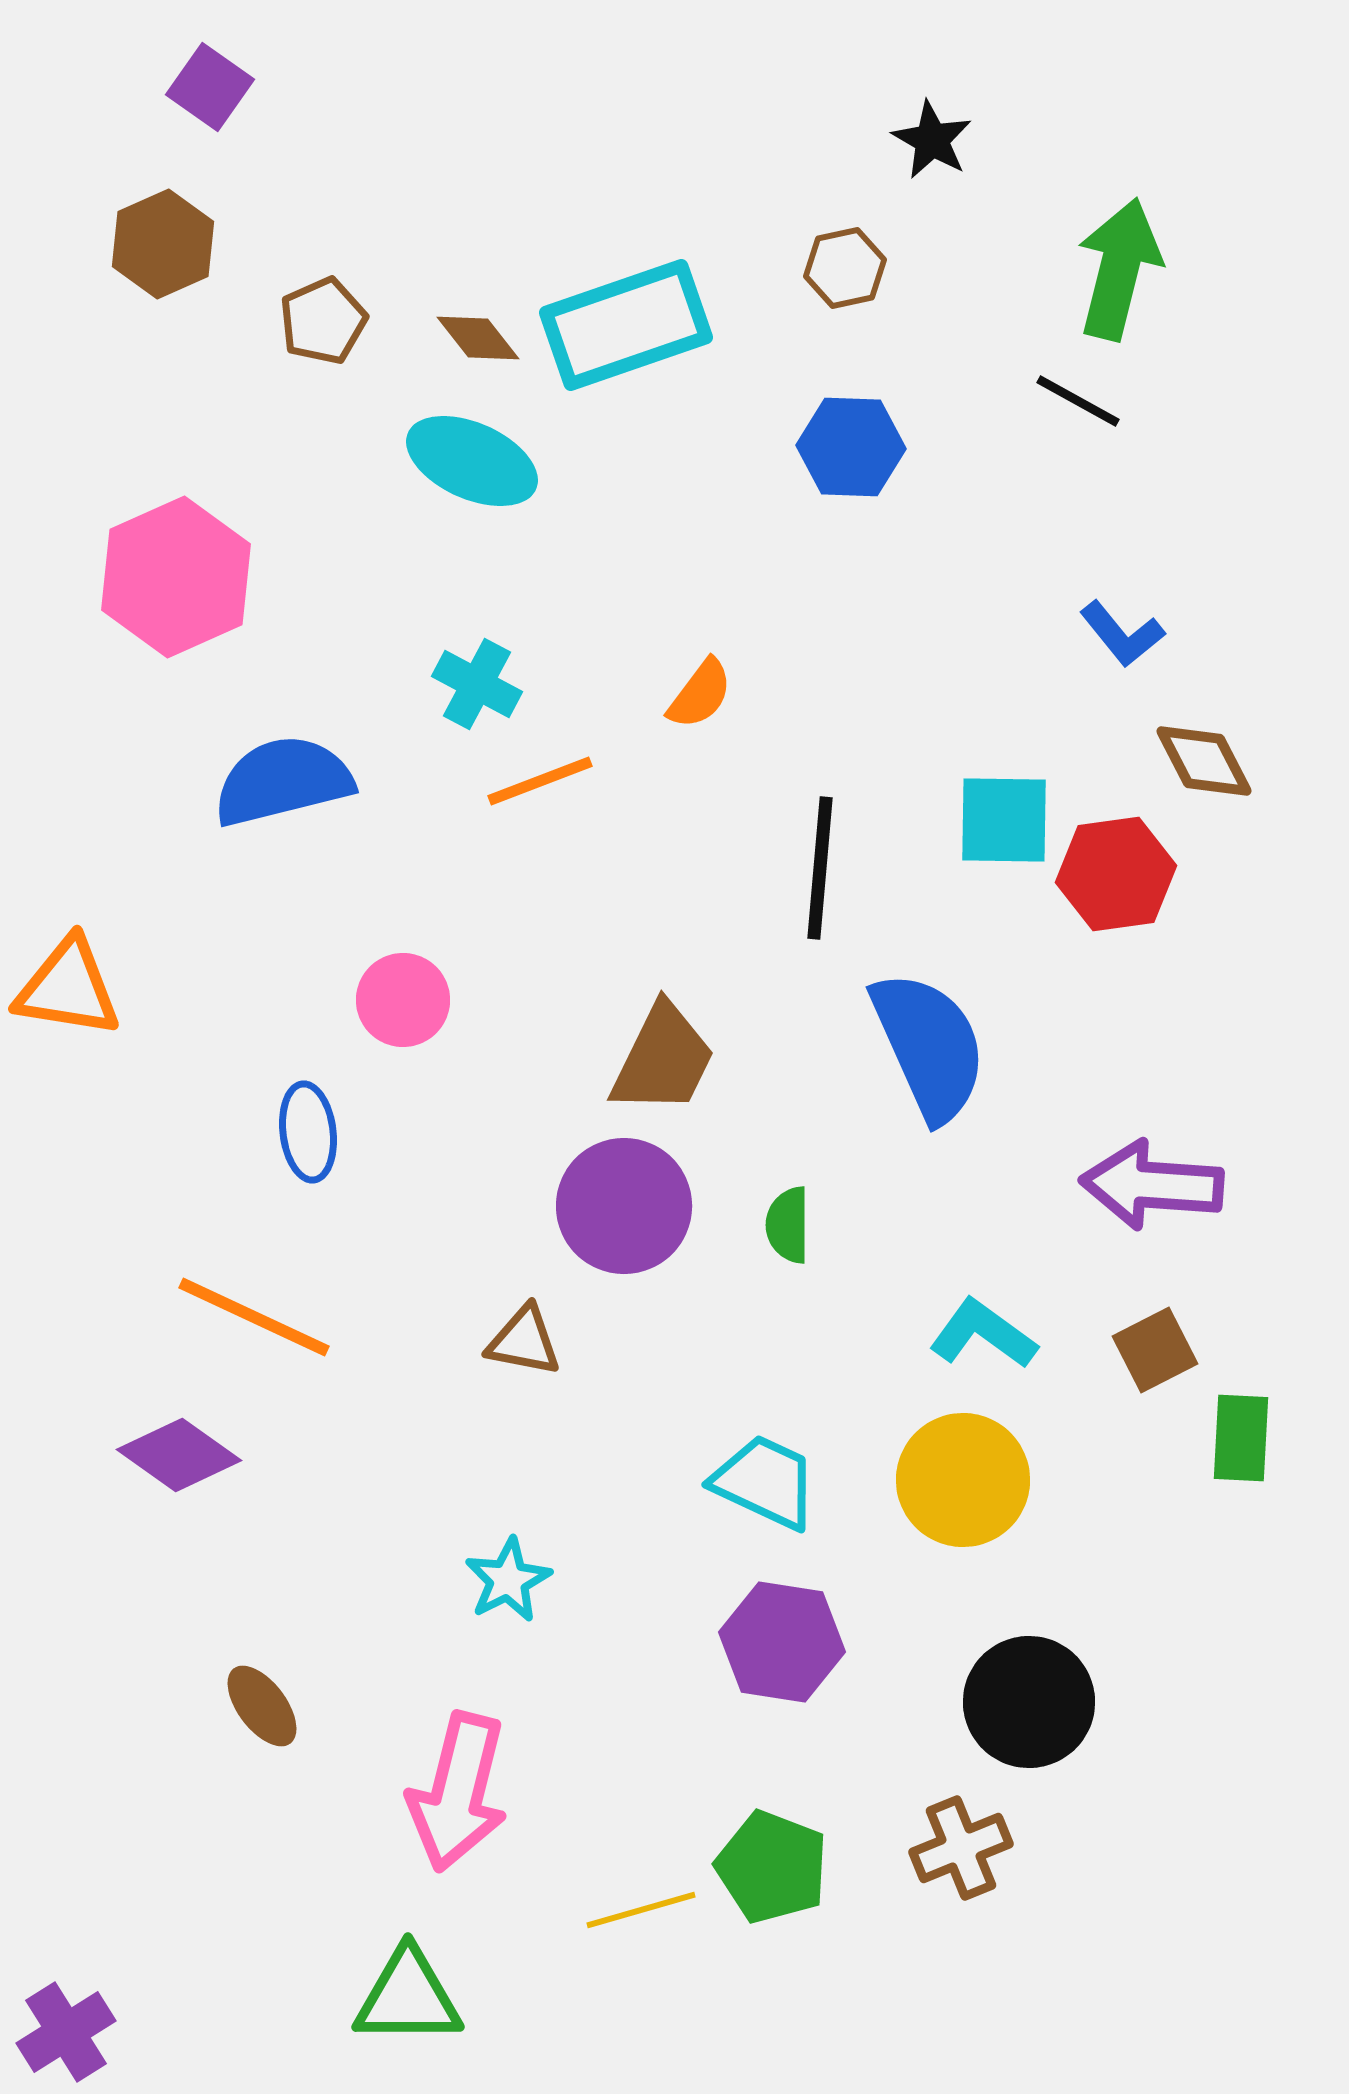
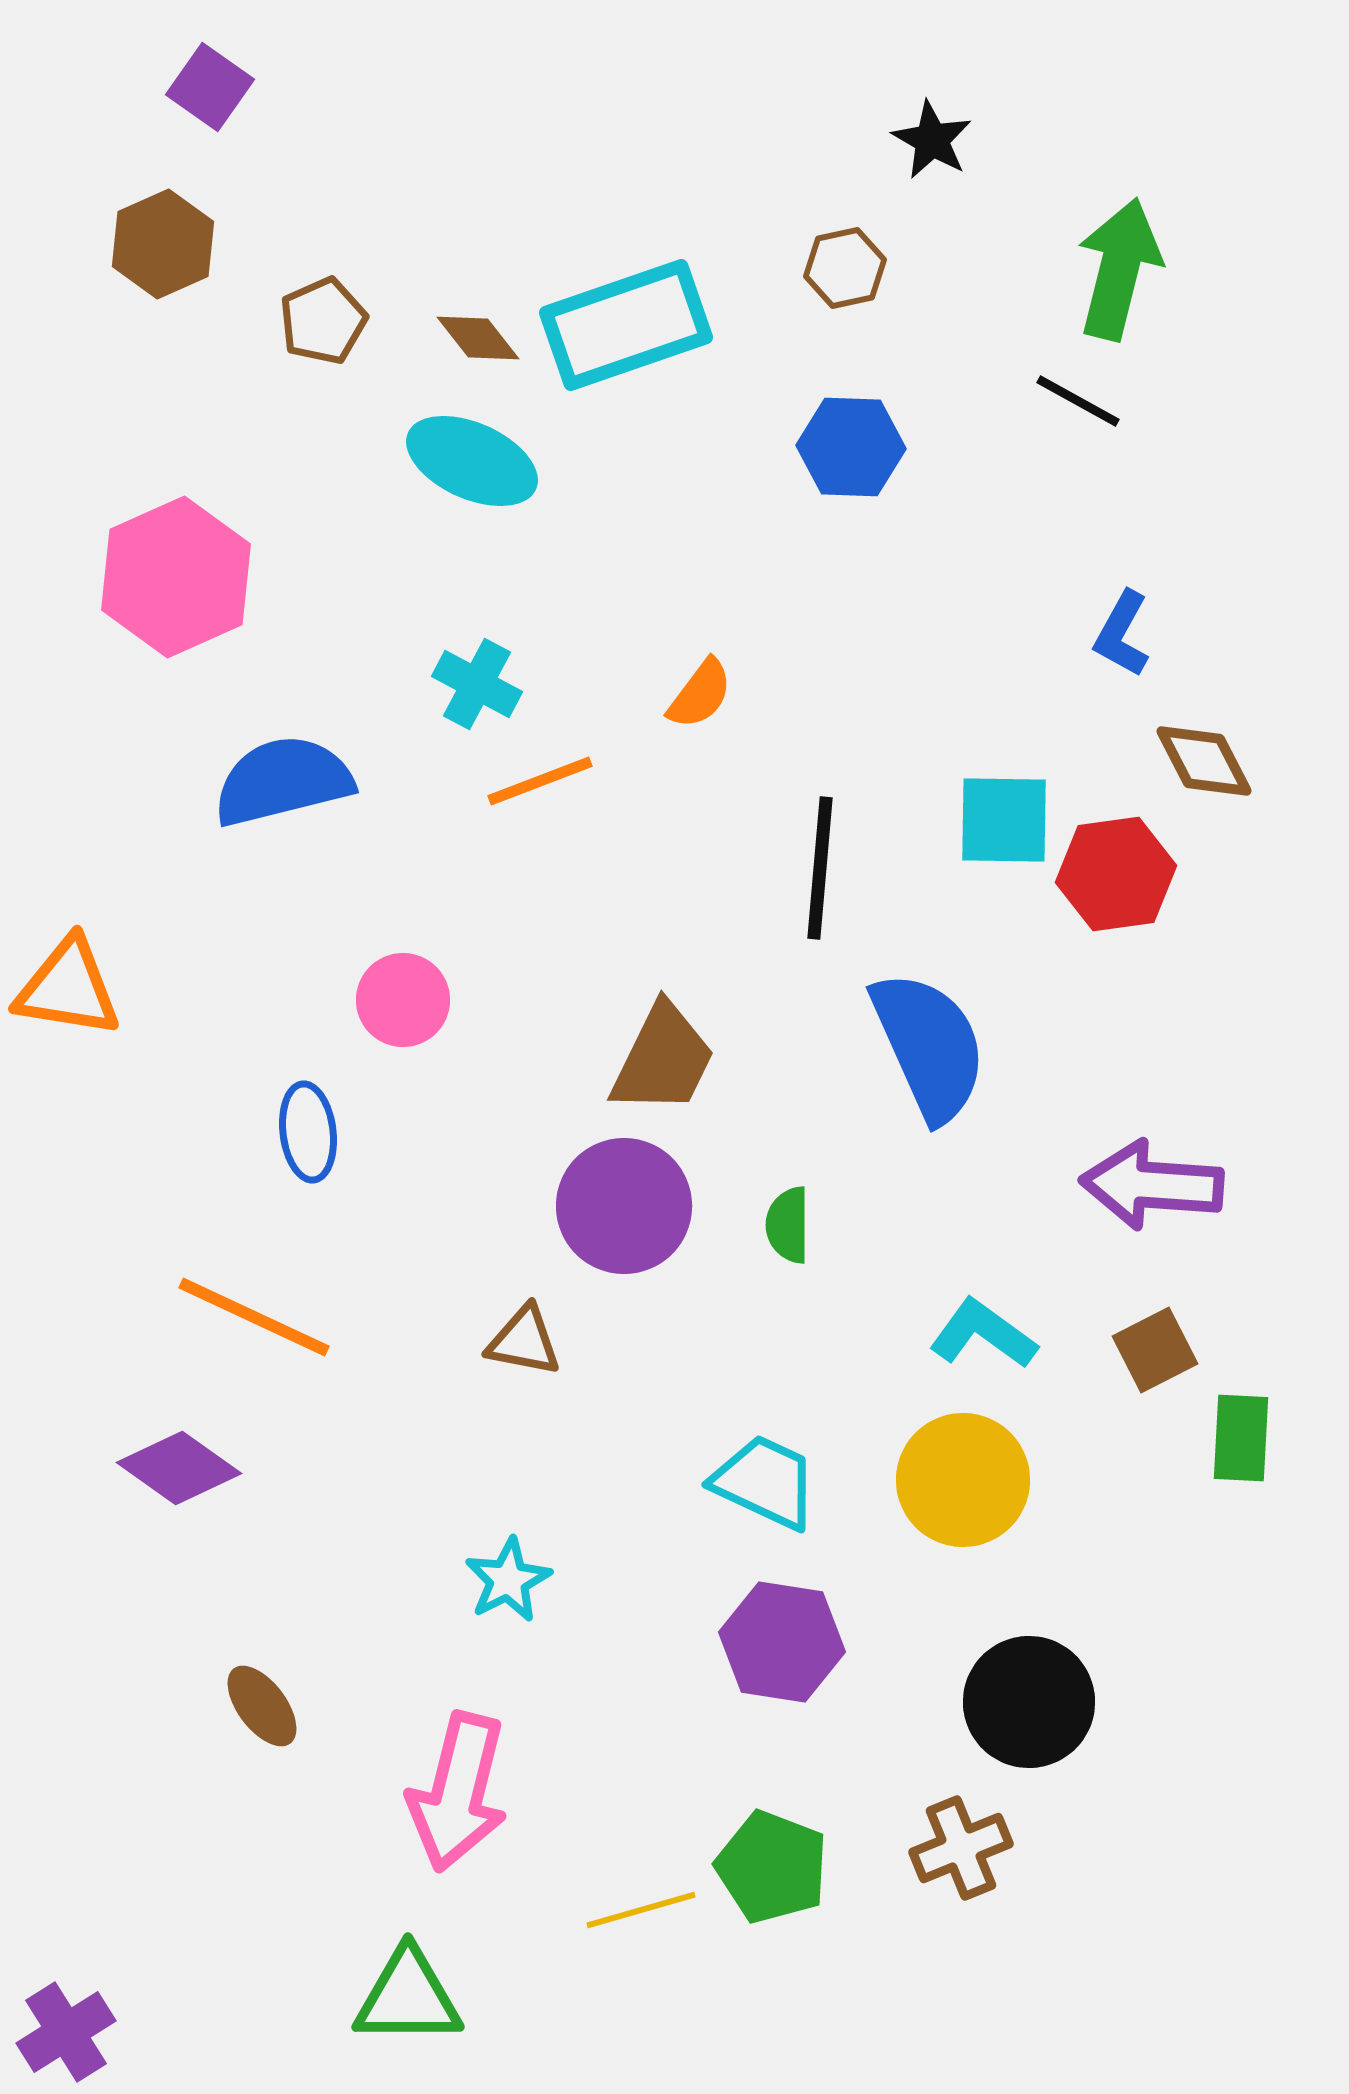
blue L-shape at (1122, 634): rotated 68 degrees clockwise
purple diamond at (179, 1455): moved 13 px down
